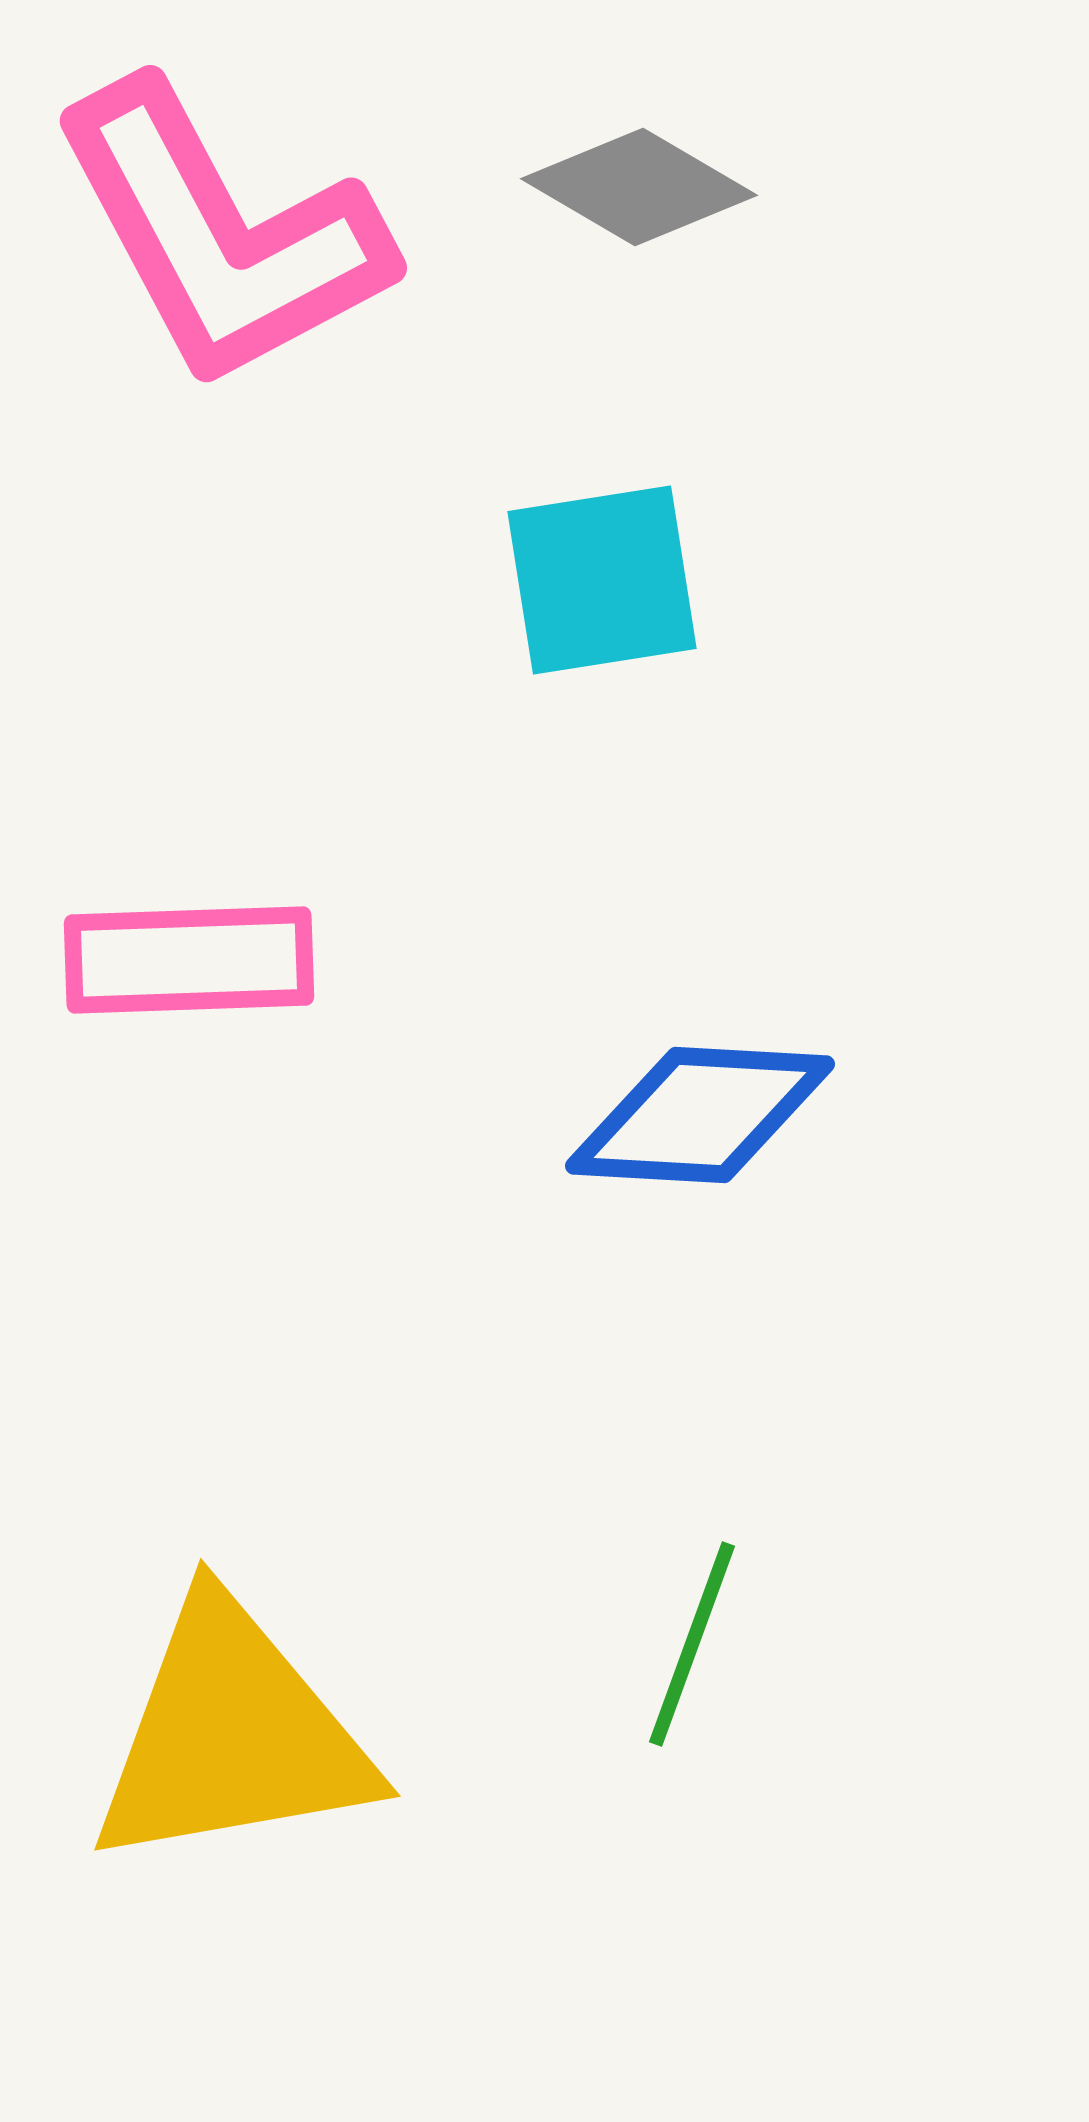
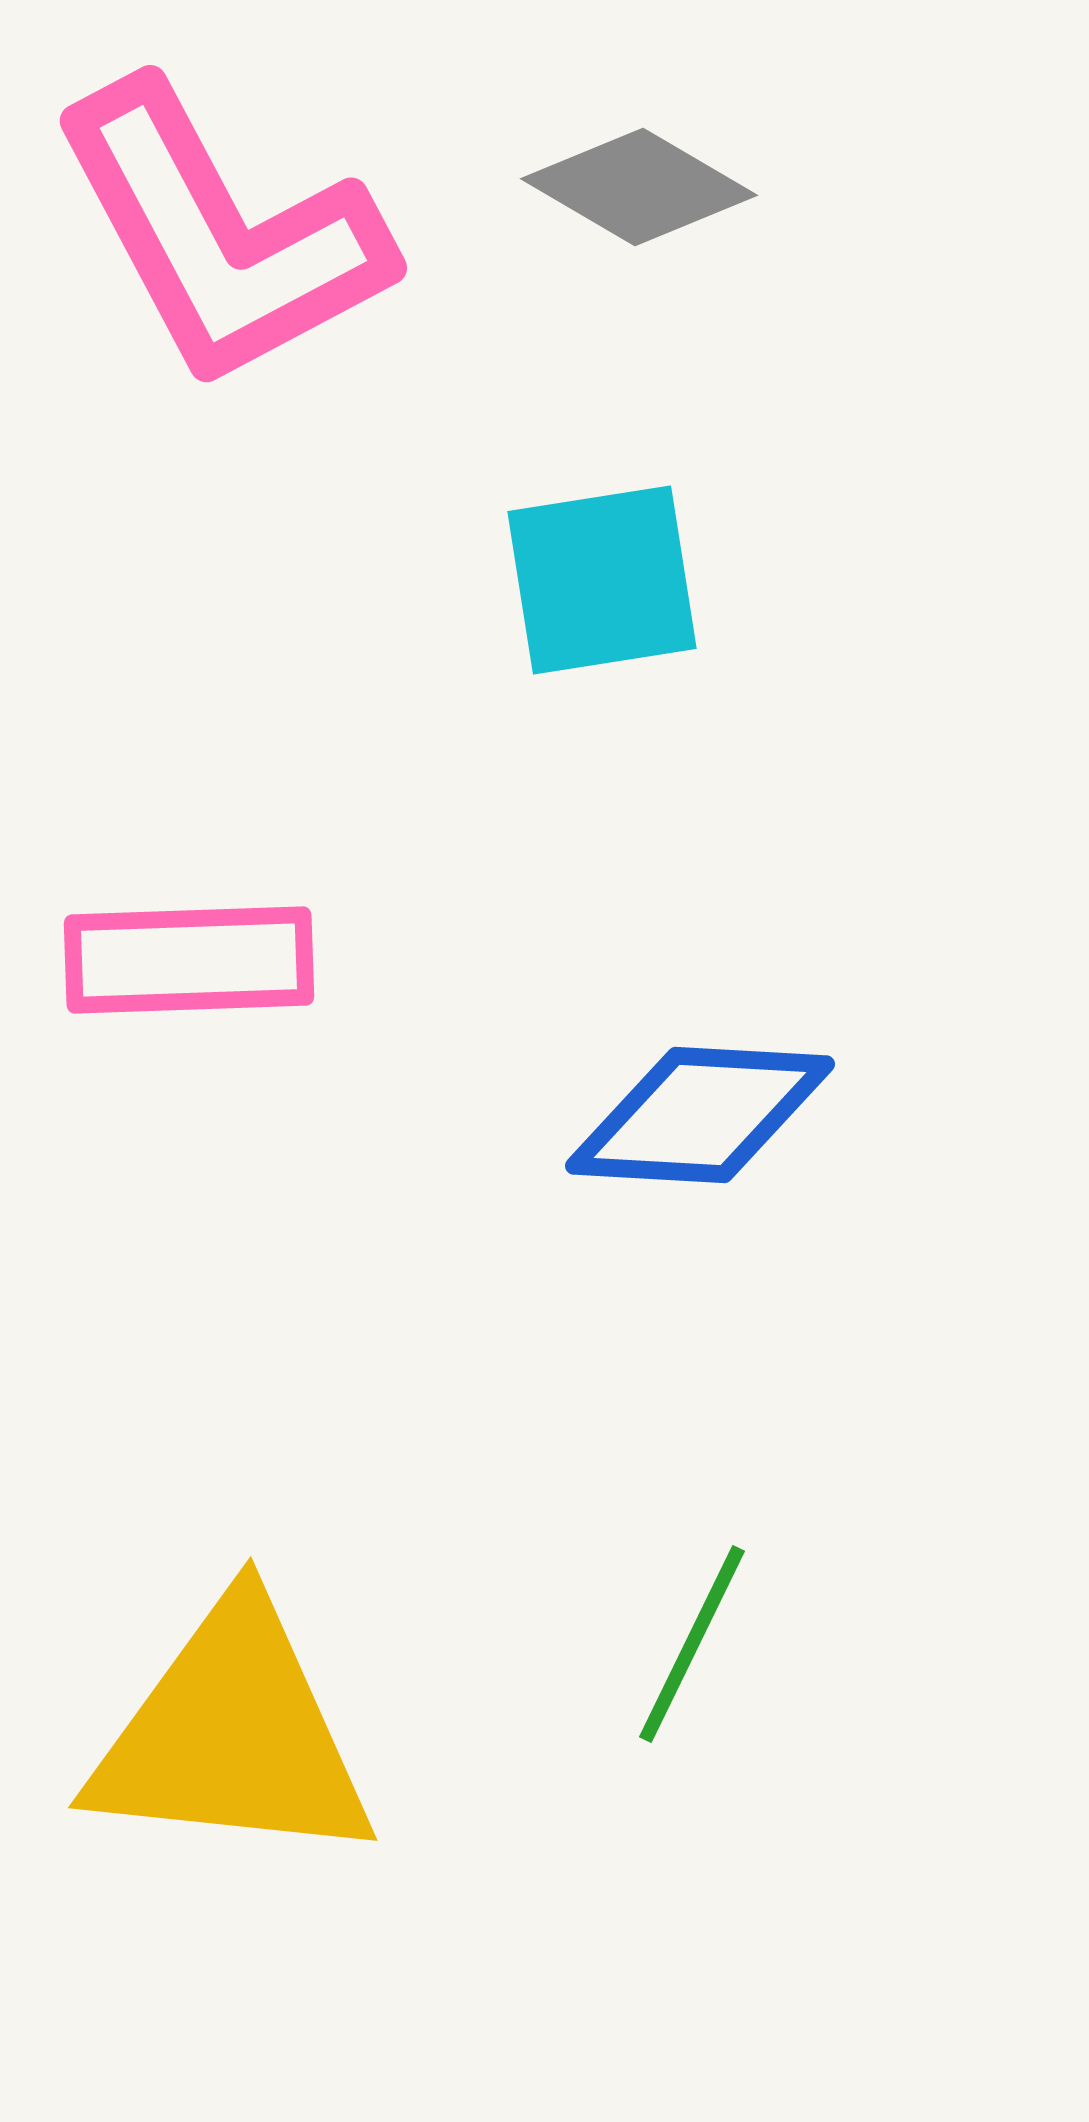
green line: rotated 6 degrees clockwise
yellow triangle: rotated 16 degrees clockwise
